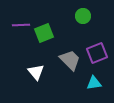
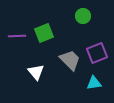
purple line: moved 4 px left, 11 px down
